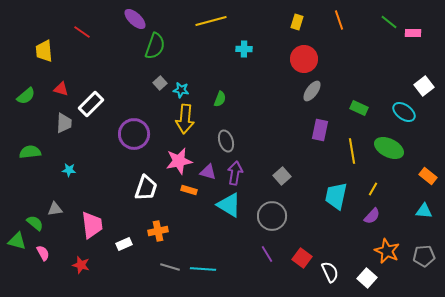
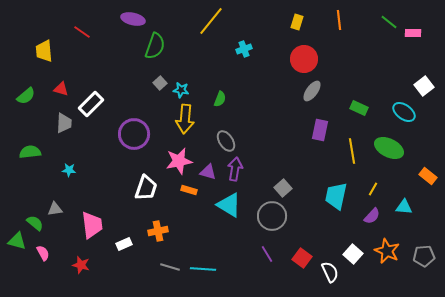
purple ellipse at (135, 19): moved 2 px left; rotated 30 degrees counterclockwise
orange line at (339, 20): rotated 12 degrees clockwise
yellow line at (211, 21): rotated 36 degrees counterclockwise
cyan cross at (244, 49): rotated 21 degrees counterclockwise
gray ellipse at (226, 141): rotated 15 degrees counterclockwise
purple arrow at (235, 173): moved 4 px up
gray square at (282, 176): moved 1 px right, 12 px down
cyan triangle at (424, 211): moved 20 px left, 4 px up
white square at (367, 278): moved 14 px left, 24 px up
